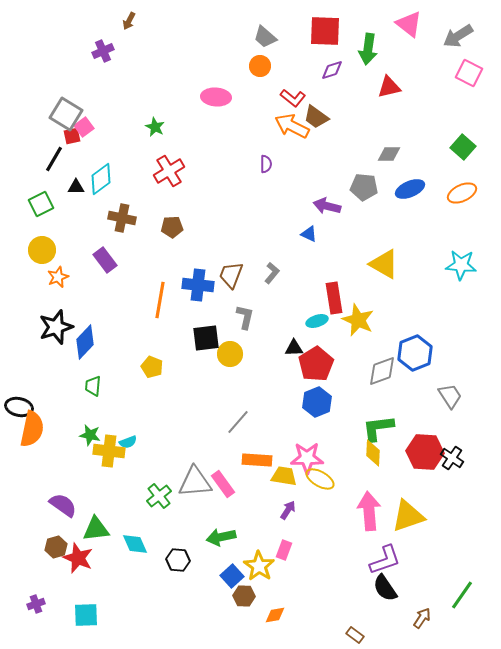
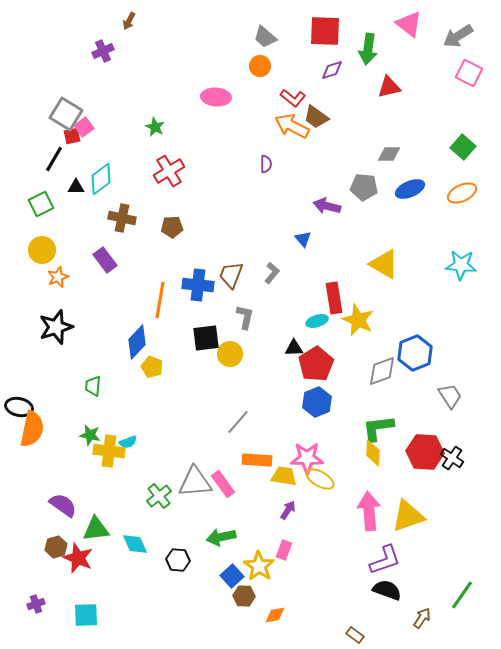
blue triangle at (309, 234): moved 6 px left, 5 px down; rotated 24 degrees clockwise
blue diamond at (85, 342): moved 52 px right
black semicircle at (385, 588): moved 2 px right, 2 px down; rotated 144 degrees clockwise
